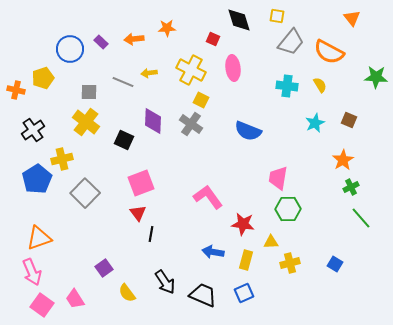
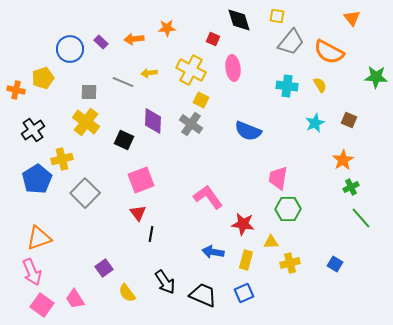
pink square at (141, 183): moved 3 px up
